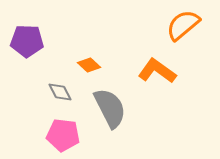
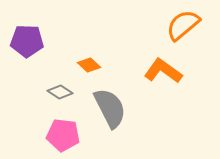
orange L-shape: moved 6 px right
gray diamond: rotated 30 degrees counterclockwise
